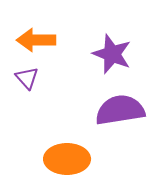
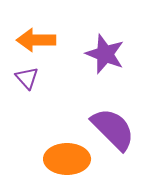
purple star: moved 7 px left
purple semicircle: moved 7 px left, 19 px down; rotated 54 degrees clockwise
